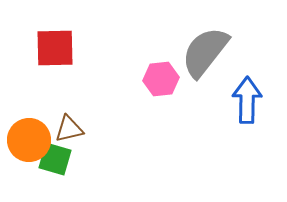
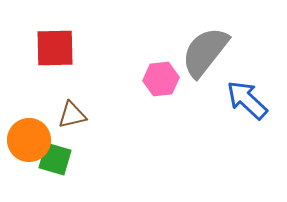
blue arrow: rotated 48 degrees counterclockwise
brown triangle: moved 3 px right, 14 px up
